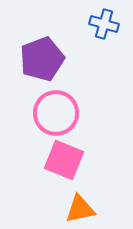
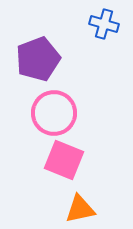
purple pentagon: moved 4 px left
pink circle: moved 2 px left
